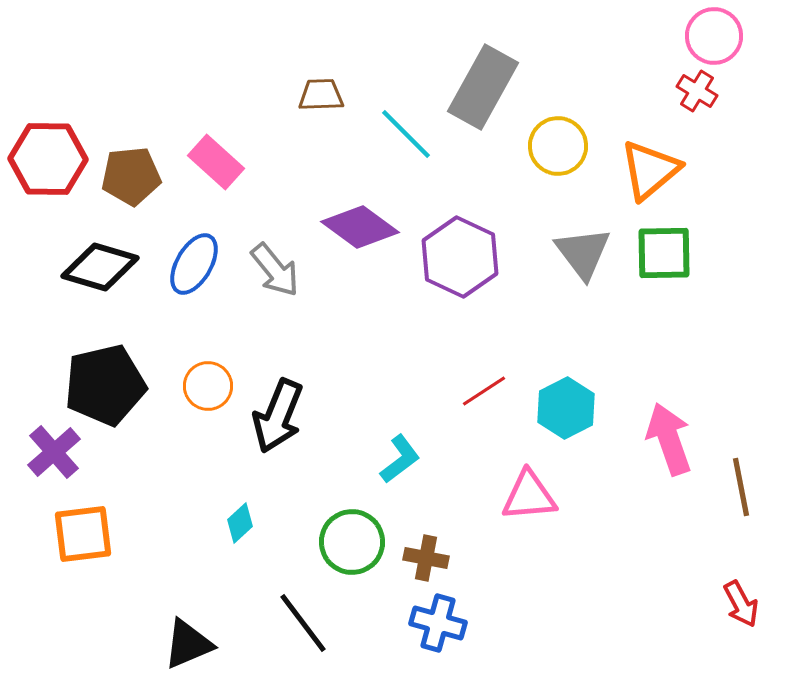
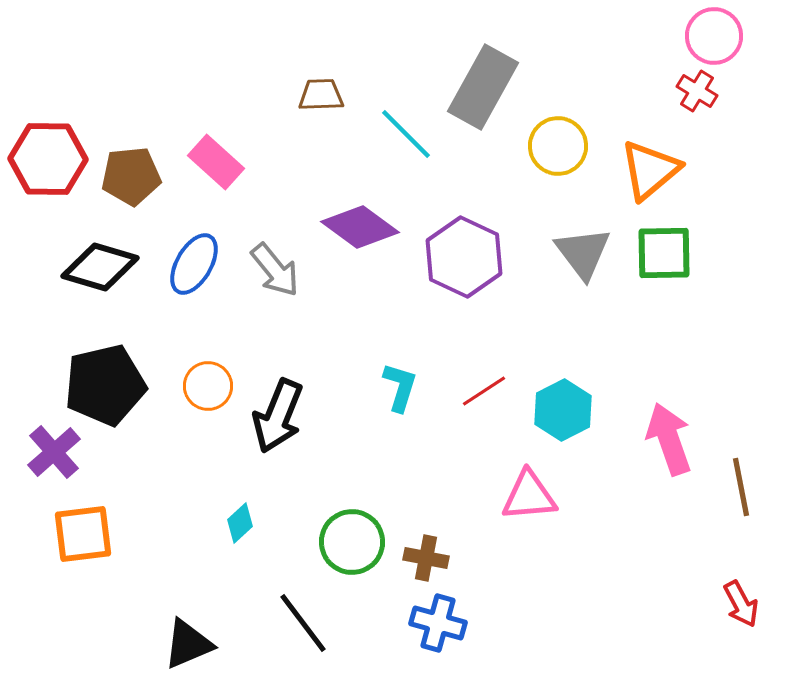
purple hexagon: moved 4 px right
cyan hexagon: moved 3 px left, 2 px down
cyan L-shape: moved 72 px up; rotated 36 degrees counterclockwise
